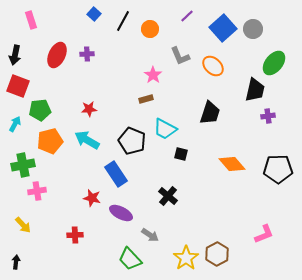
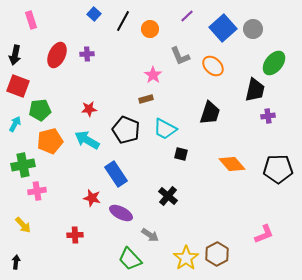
black pentagon at (132, 141): moved 6 px left, 11 px up
